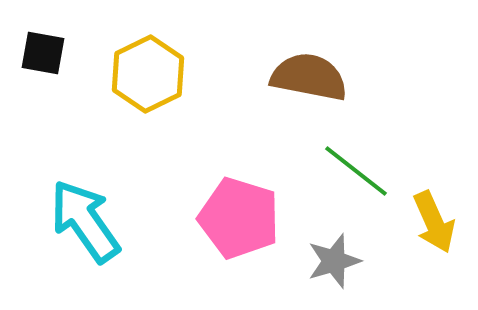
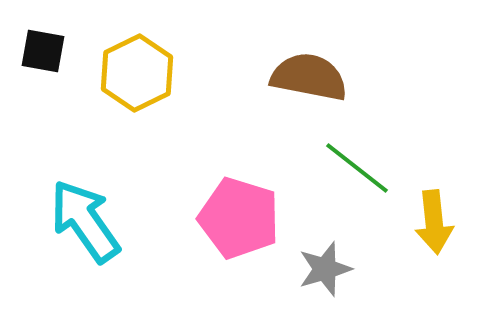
black square: moved 2 px up
yellow hexagon: moved 11 px left, 1 px up
green line: moved 1 px right, 3 px up
yellow arrow: rotated 18 degrees clockwise
gray star: moved 9 px left, 8 px down
